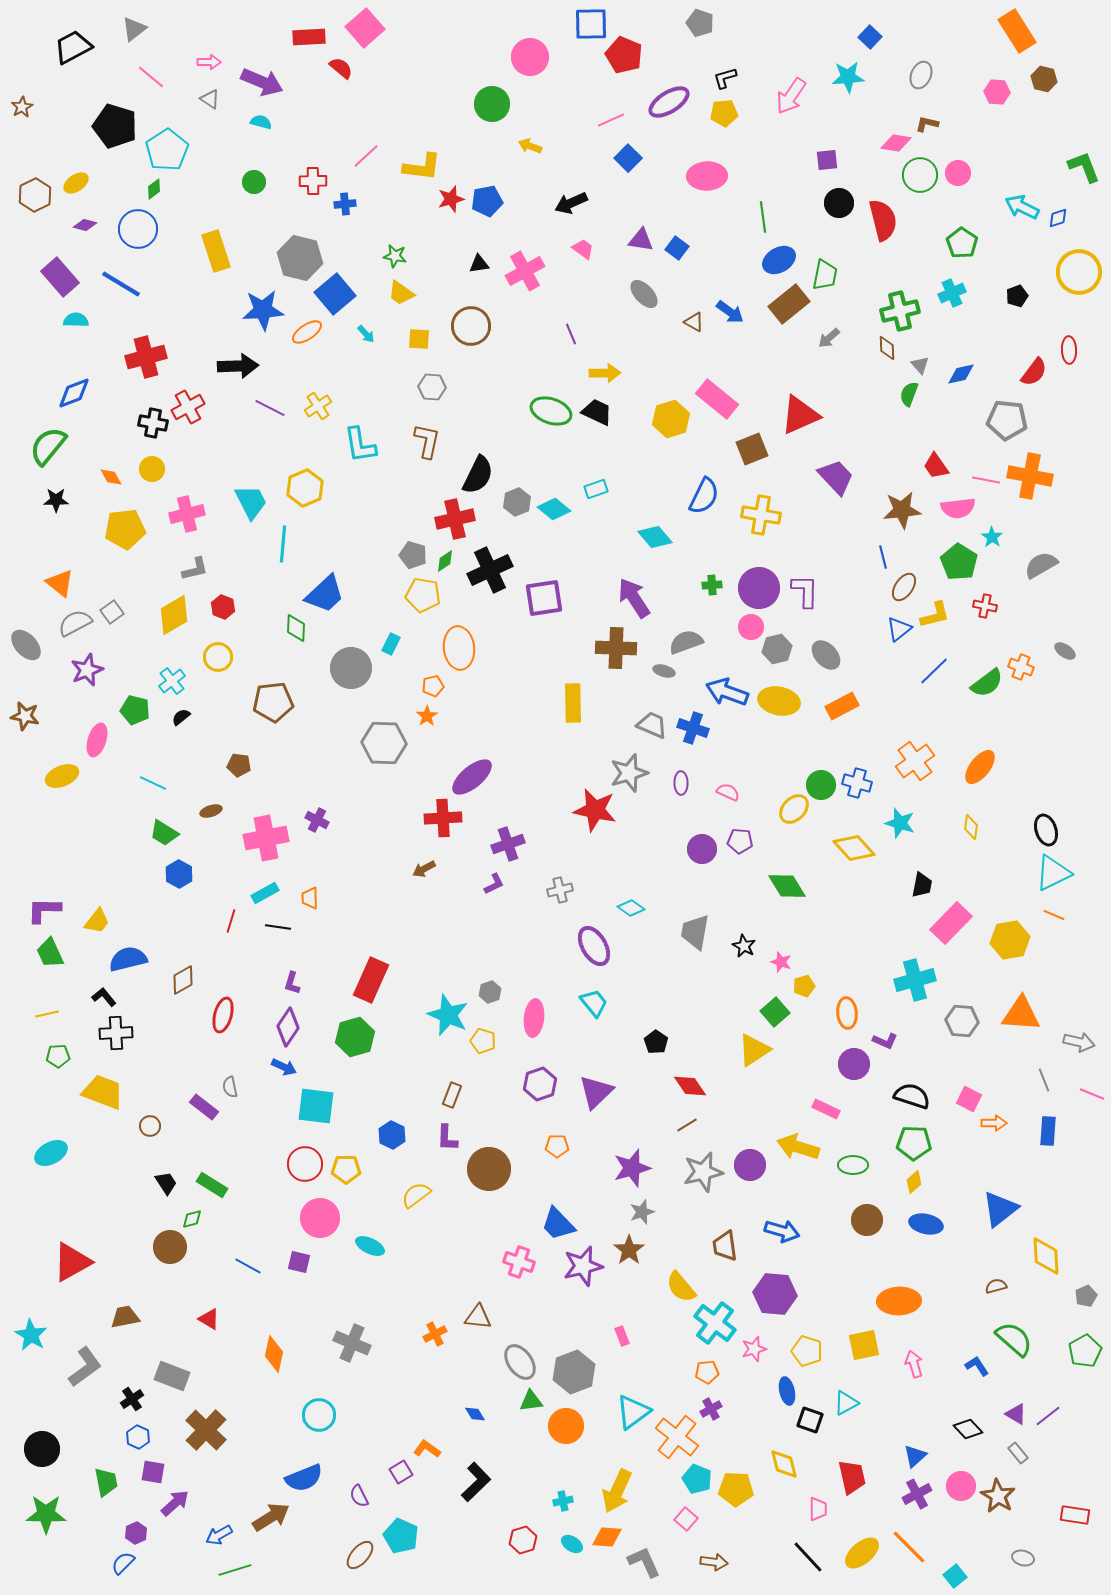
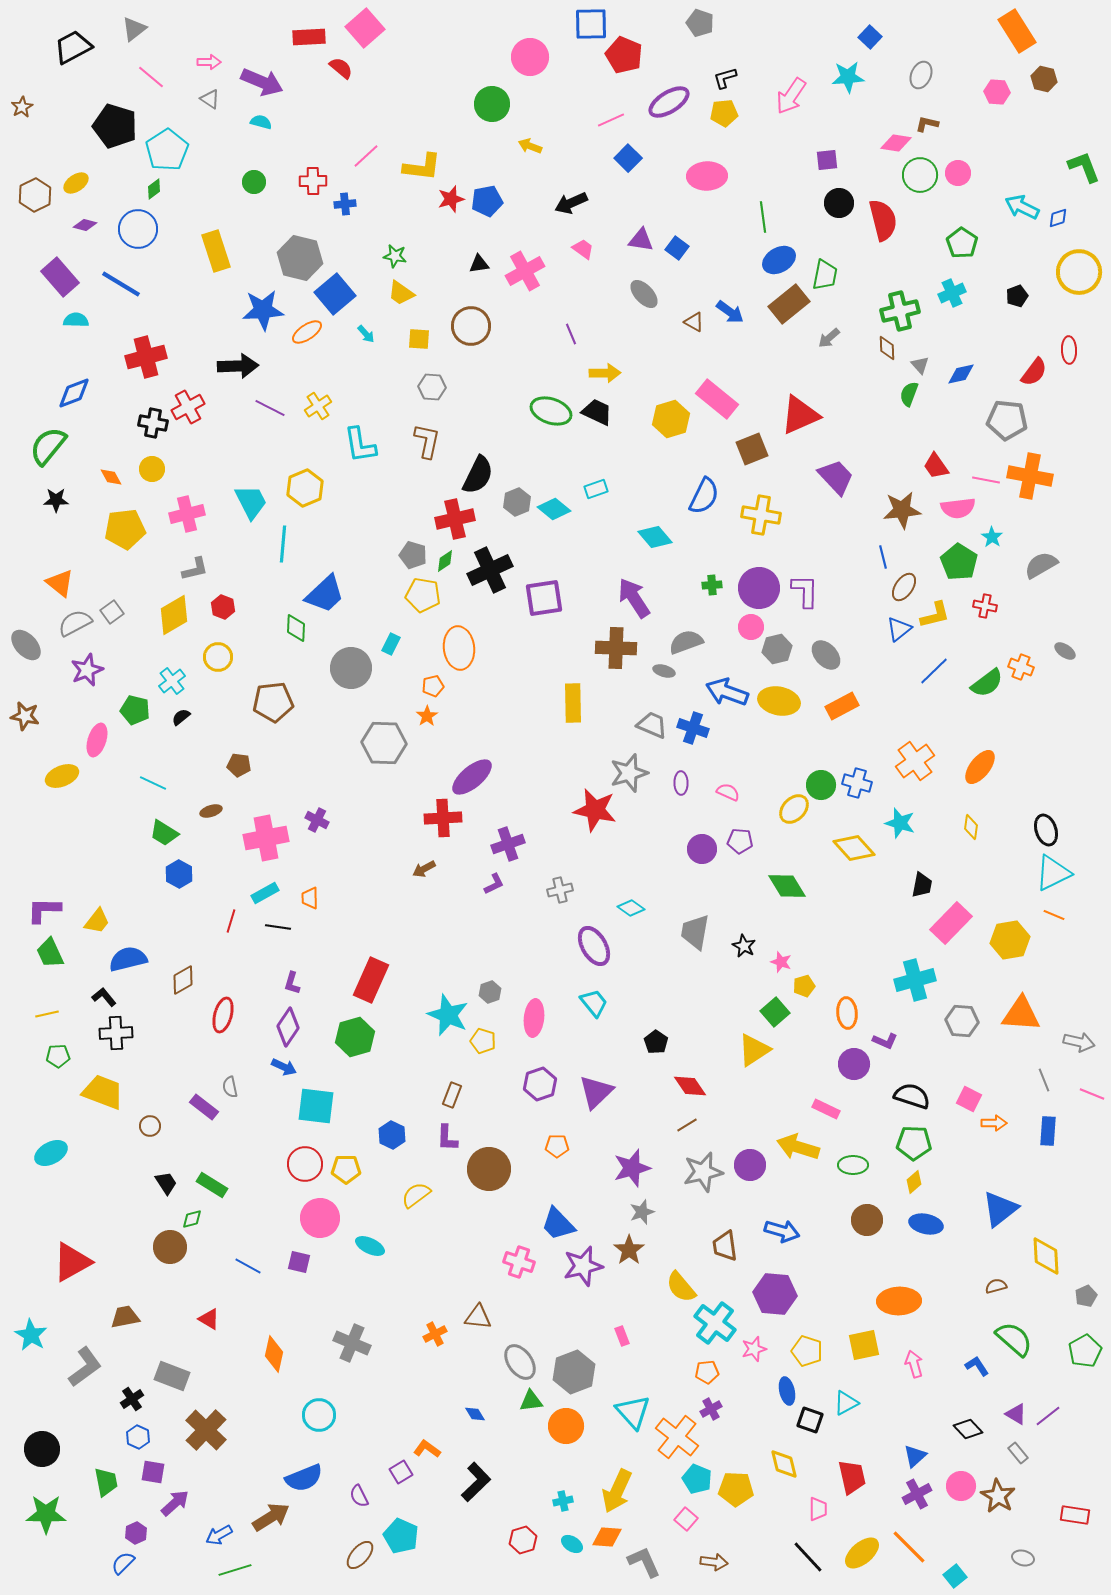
cyan triangle at (633, 1412): rotated 36 degrees counterclockwise
